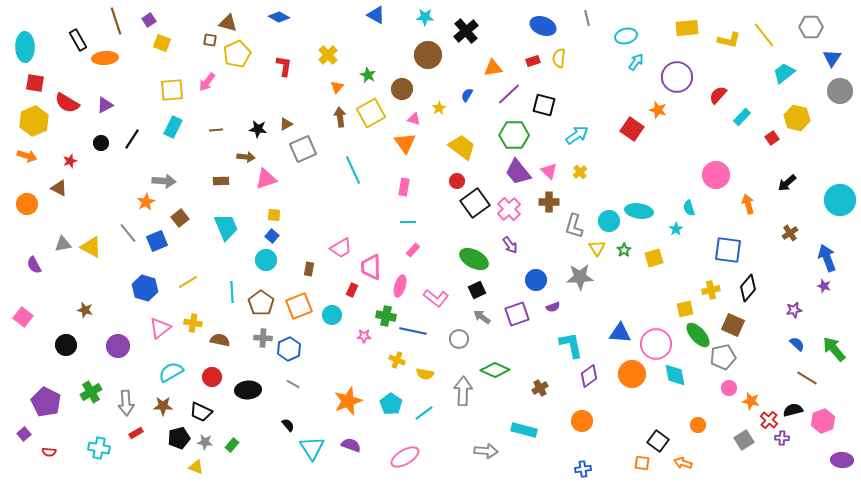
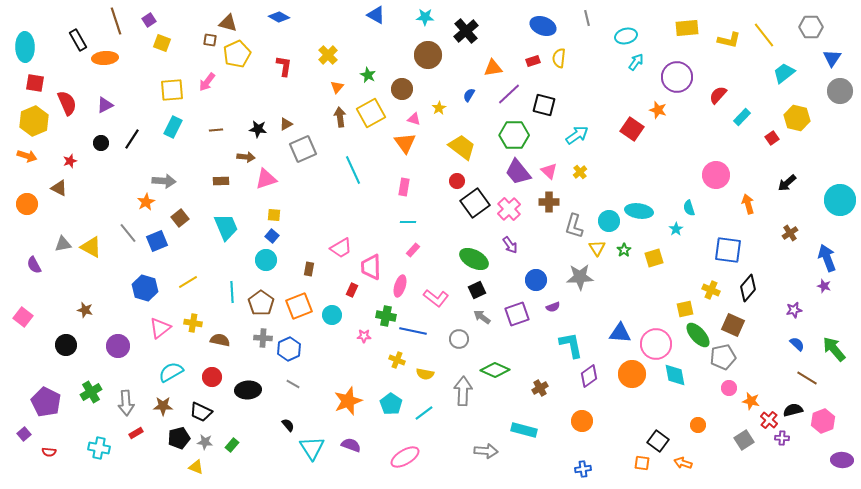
blue semicircle at (467, 95): moved 2 px right
red semicircle at (67, 103): rotated 145 degrees counterclockwise
yellow cross at (711, 290): rotated 36 degrees clockwise
